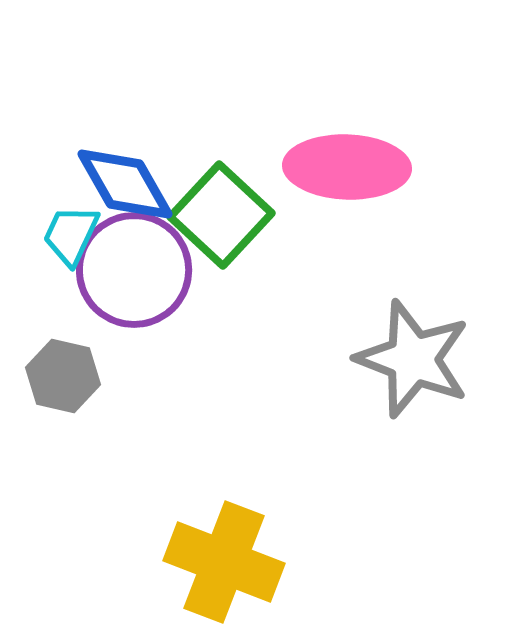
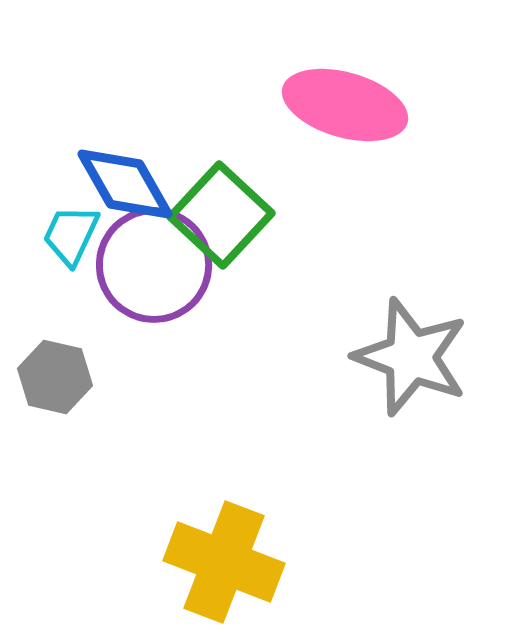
pink ellipse: moved 2 px left, 62 px up; rotated 14 degrees clockwise
purple circle: moved 20 px right, 5 px up
gray star: moved 2 px left, 2 px up
gray hexagon: moved 8 px left, 1 px down
